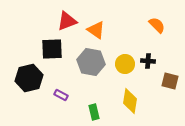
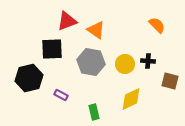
yellow diamond: moved 1 px right, 2 px up; rotated 55 degrees clockwise
